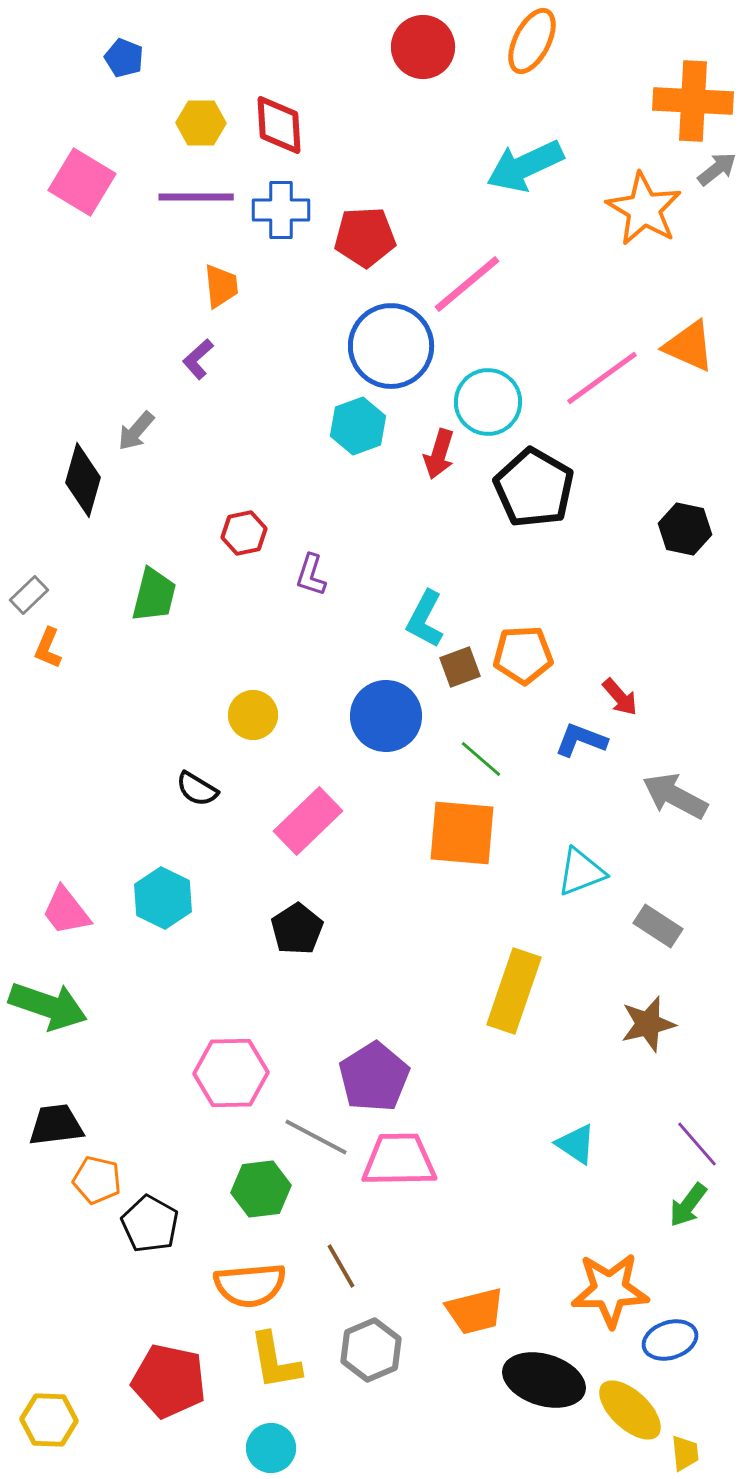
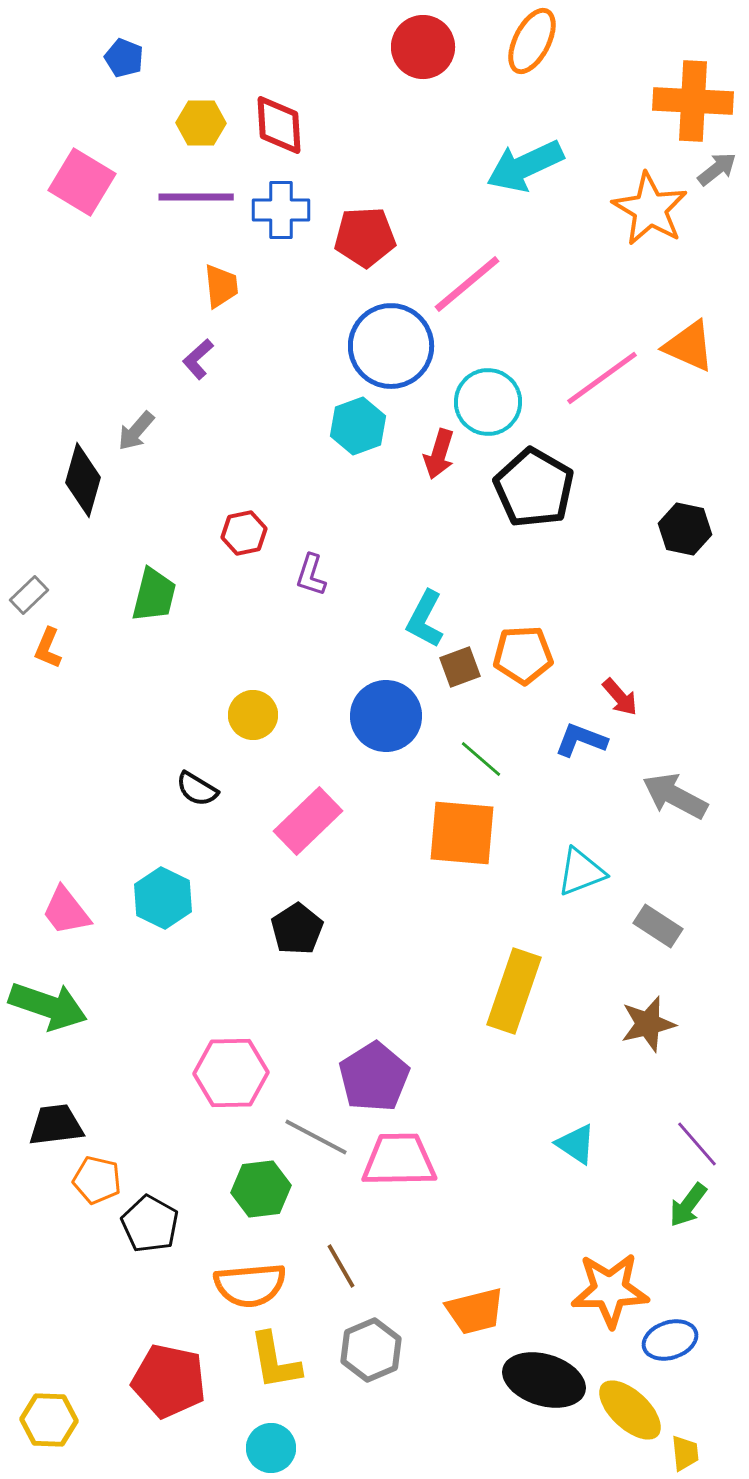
orange star at (644, 209): moved 6 px right
